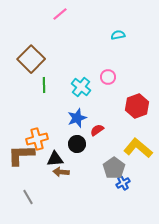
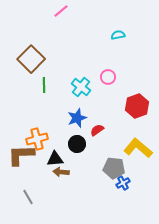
pink line: moved 1 px right, 3 px up
gray pentagon: rotated 30 degrees counterclockwise
